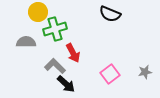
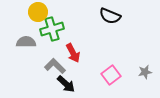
black semicircle: moved 2 px down
green cross: moved 3 px left
pink square: moved 1 px right, 1 px down
